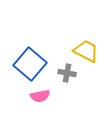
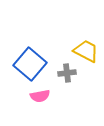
gray cross: rotated 18 degrees counterclockwise
